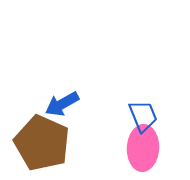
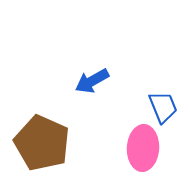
blue arrow: moved 30 px right, 23 px up
blue trapezoid: moved 20 px right, 9 px up
